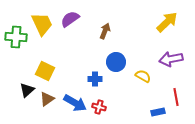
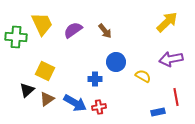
purple semicircle: moved 3 px right, 11 px down
brown arrow: rotated 119 degrees clockwise
red cross: rotated 24 degrees counterclockwise
